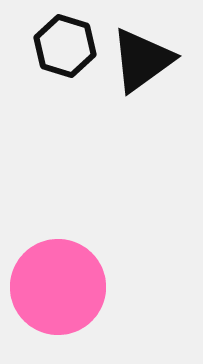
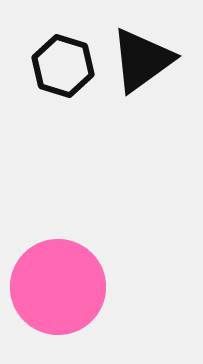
black hexagon: moved 2 px left, 20 px down
